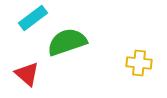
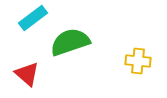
green semicircle: moved 3 px right
yellow cross: moved 1 px left, 2 px up
